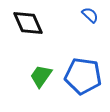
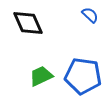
green trapezoid: rotated 30 degrees clockwise
